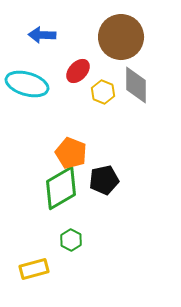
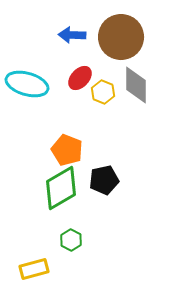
blue arrow: moved 30 px right
red ellipse: moved 2 px right, 7 px down
orange pentagon: moved 4 px left, 3 px up
